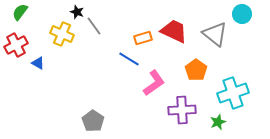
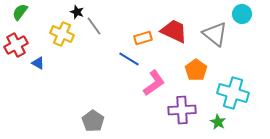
cyan cross: rotated 36 degrees clockwise
green star: rotated 21 degrees counterclockwise
